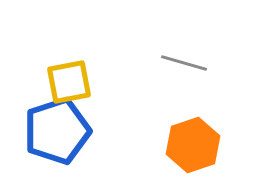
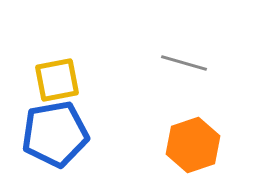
yellow square: moved 12 px left, 2 px up
blue pentagon: moved 2 px left, 3 px down; rotated 8 degrees clockwise
